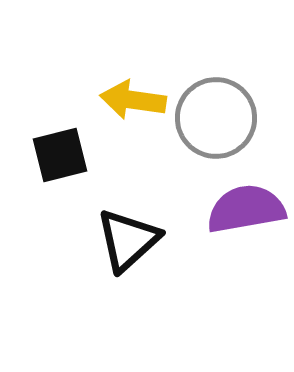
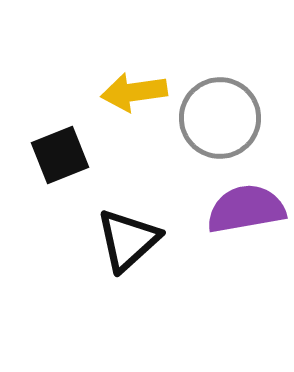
yellow arrow: moved 1 px right, 8 px up; rotated 16 degrees counterclockwise
gray circle: moved 4 px right
black square: rotated 8 degrees counterclockwise
